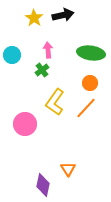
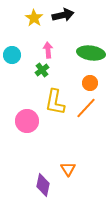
yellow L-shape: rotated 24 degrees counterclockwise
pink circle: moved 2 px right, 3 px up
